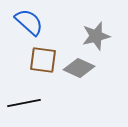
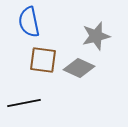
blue semicircle: rotated 144 degrees counterclockwise
